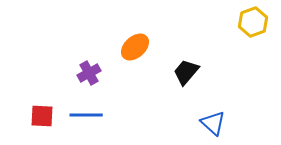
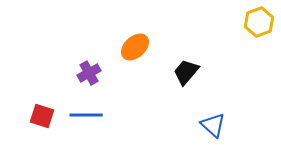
yellow hexagon: moved 6 px right
red square: rotated 15 degrees clockwise
blue triangle: moved 2 px down
